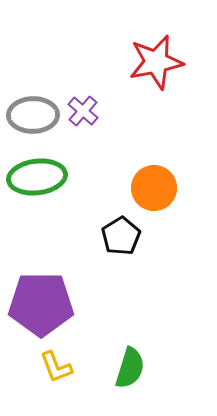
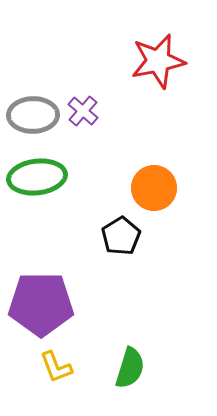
red star: moved 2 px right, 1 px up
